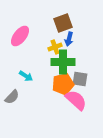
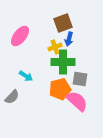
orange pentagon: moved 3 px left, 5 px down
pink semicircle: moved 1 px right, 1 px down
